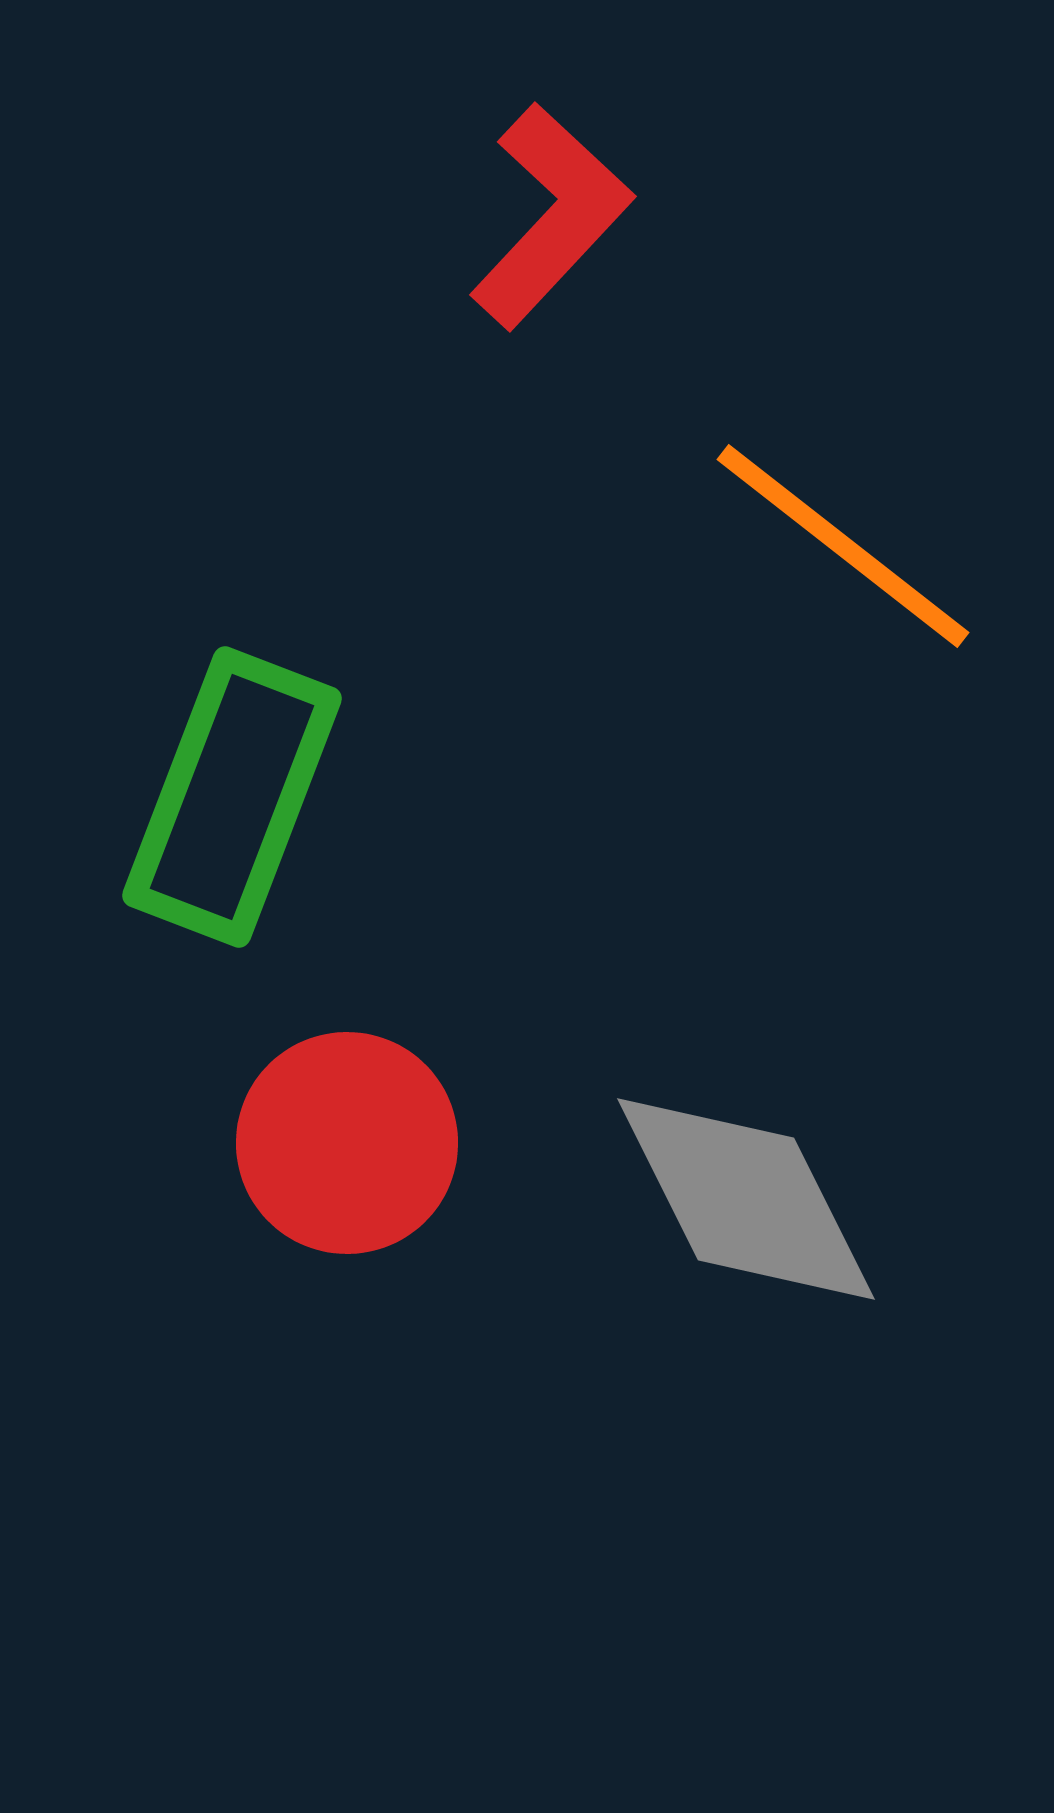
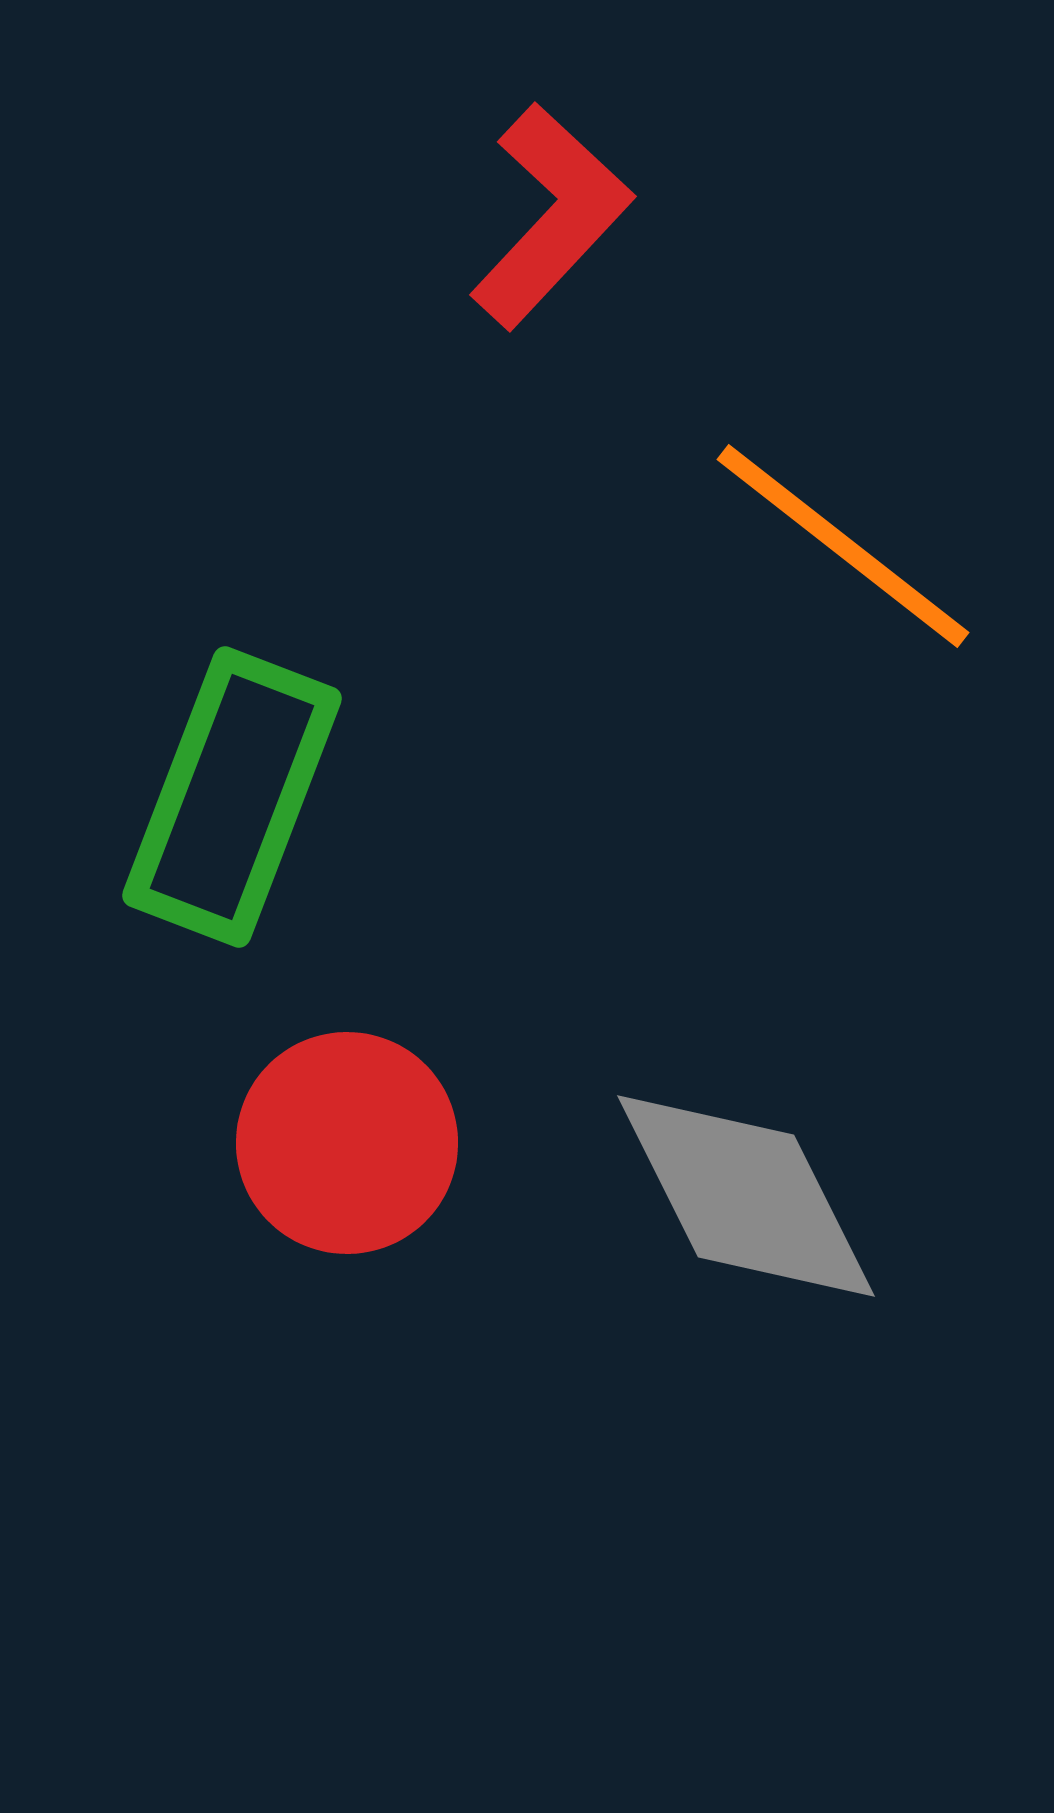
gray diamond: moved 3 px up
